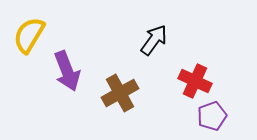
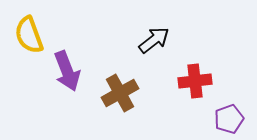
yellow semicircle: rotated 51 degrees counterclockwise
black arrow: rotated 16 degrees clockwise
red cross: rotated 32 degrees counterclockwise
purple pentagon: moved 17 px right, 3 px down
